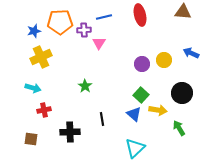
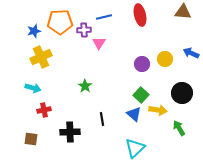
yellow circle: moved 1 px right, 1 px up
